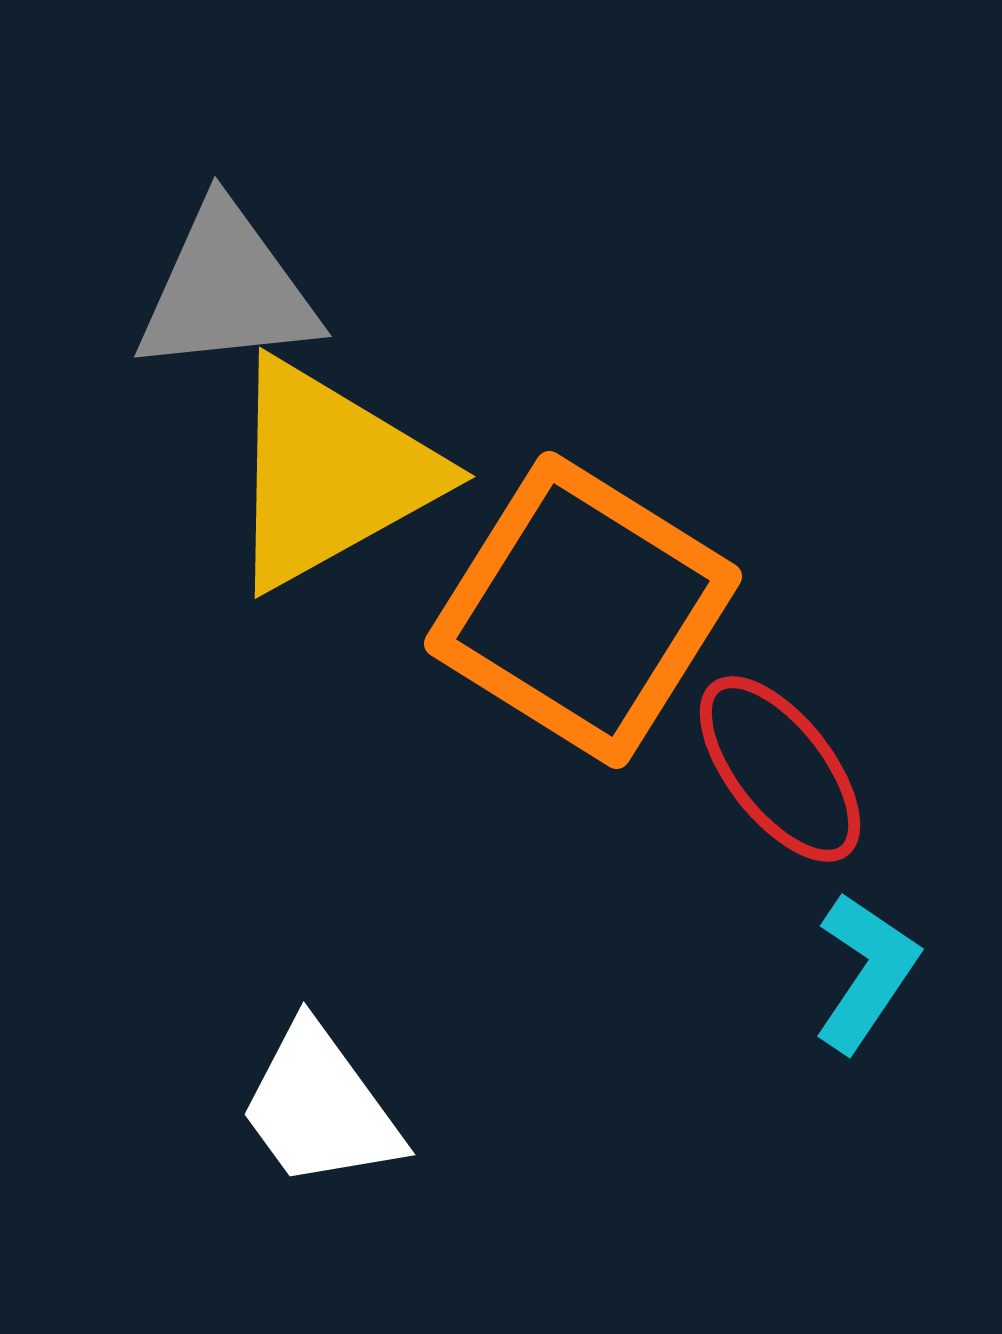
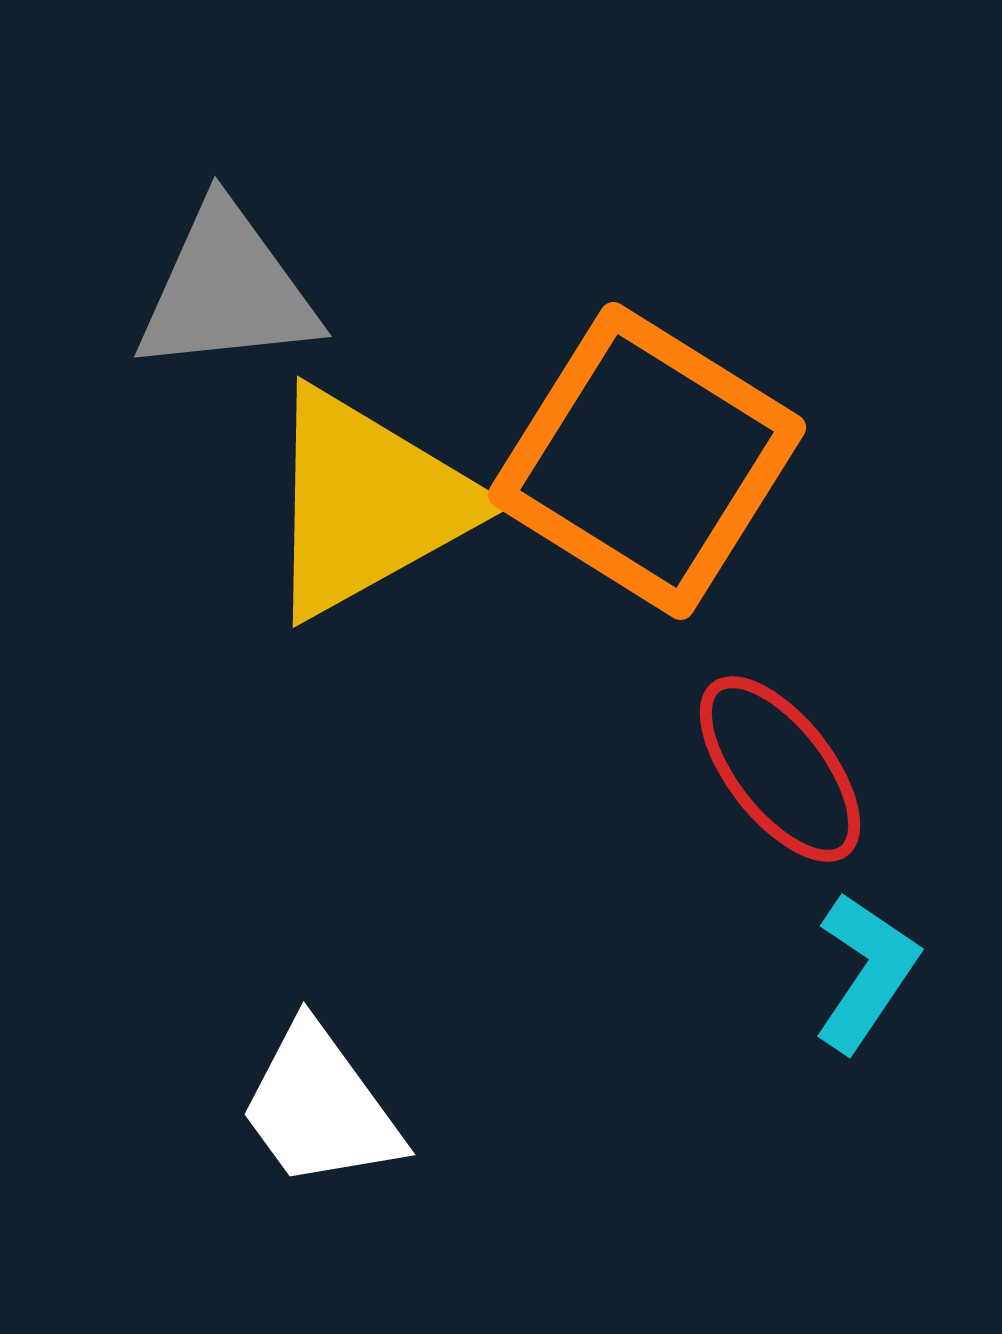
yellow triangle: moved 38 px right, 29 px down
orange square: moved 64 px right, 149 px up
